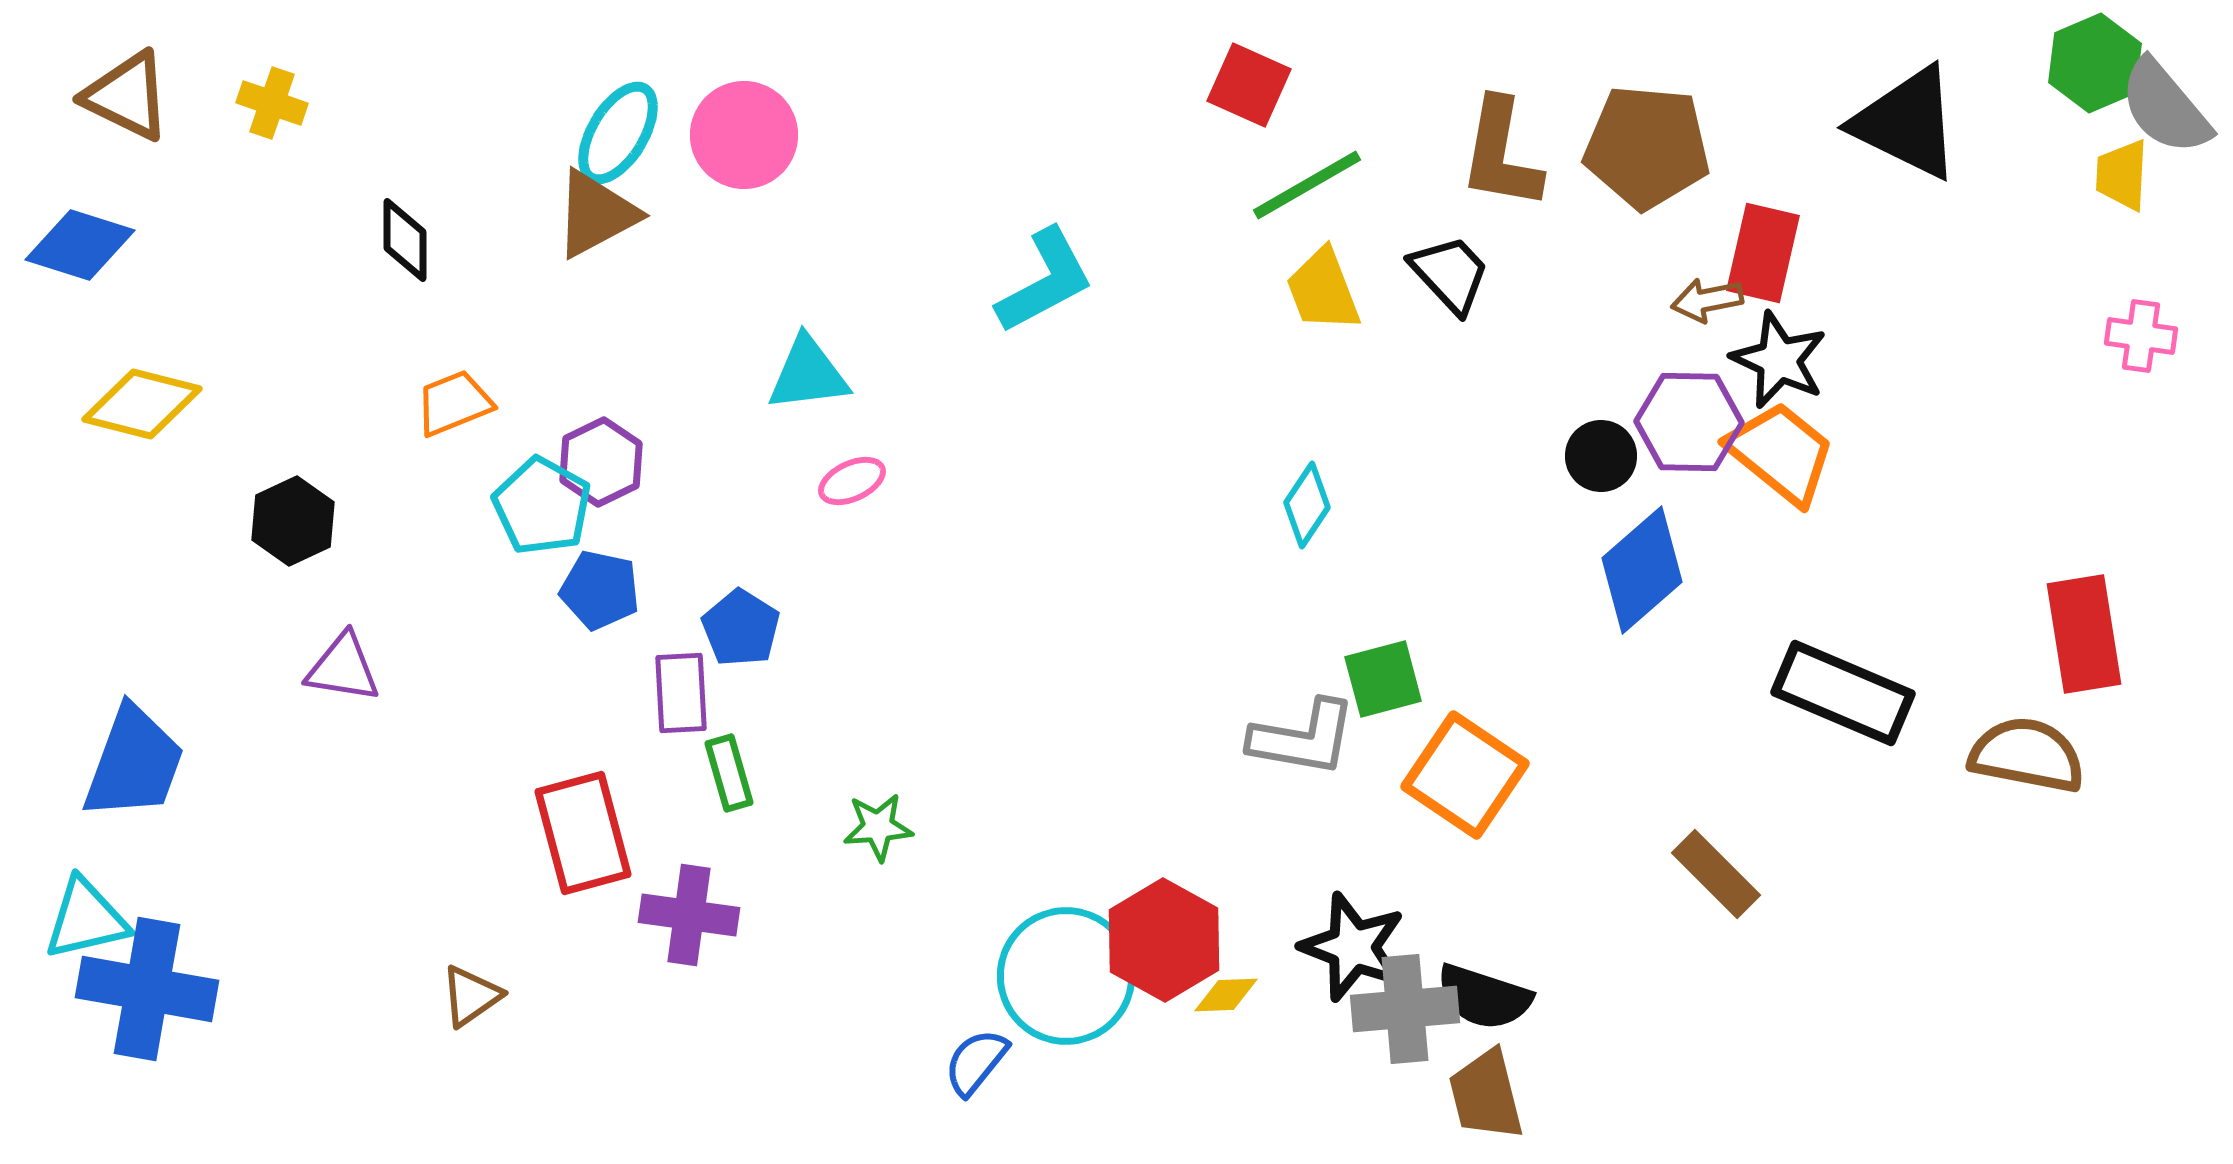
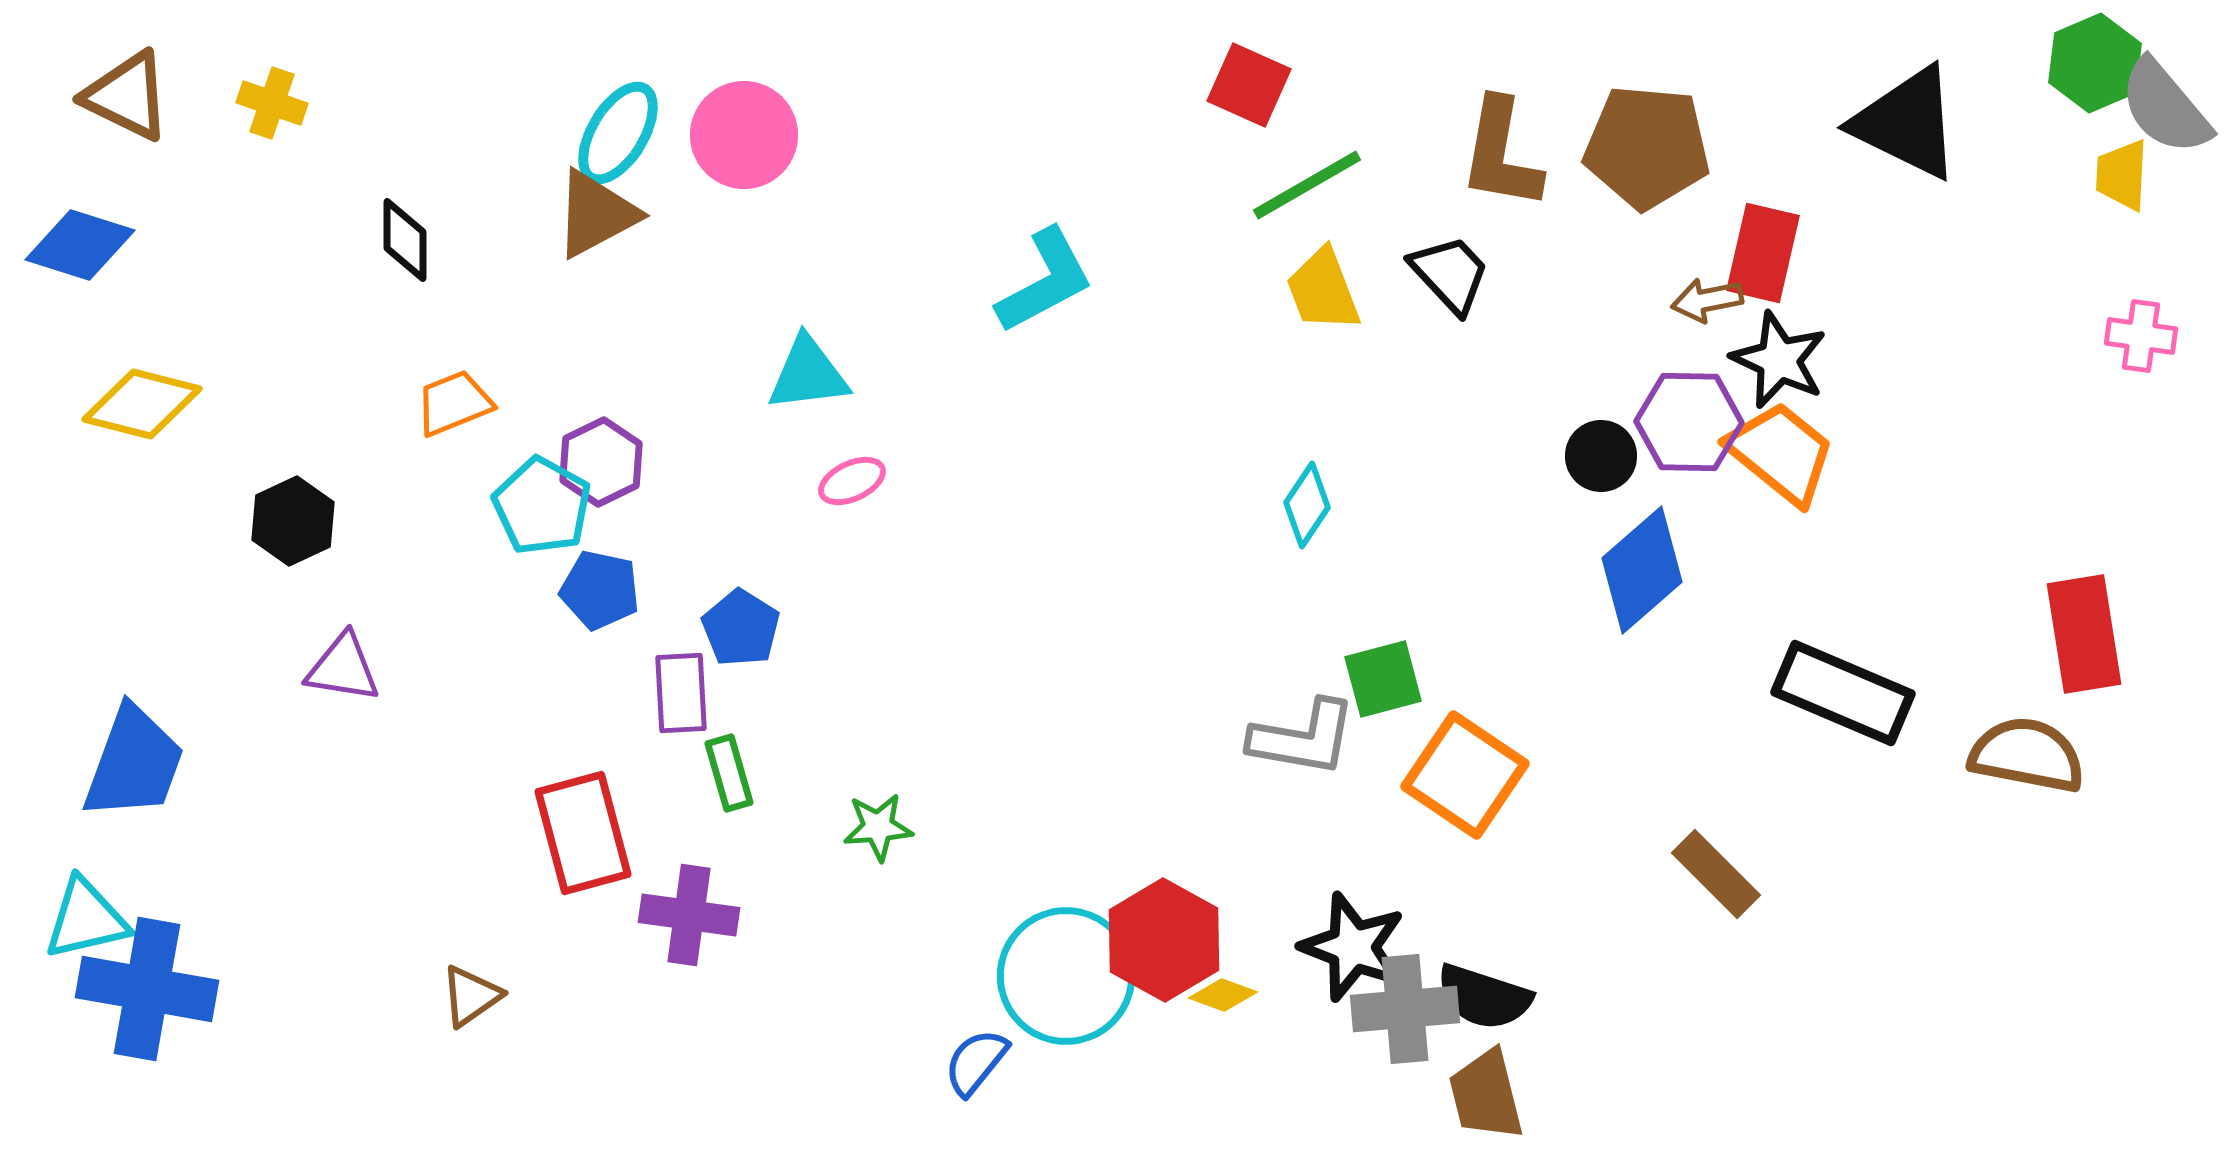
yellow diamond at (1226, 995): moved 3 px left; rotated 22 degrees clockwise
